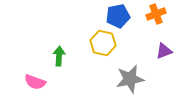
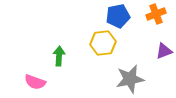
yellow hexagon: rotated 20 degrees counterclockwise
